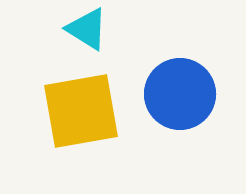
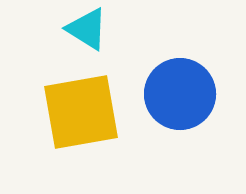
yellow square: moved 1 px down
